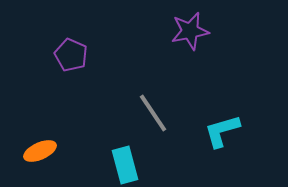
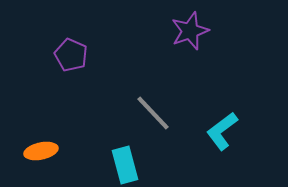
purple star: rotated 9 degrees counterclockwise
gray line: rotated 9 degrees counterclockwise
cyan L-shape: rotated 21 degrees counterclockwise
orange ellipse: moved 1 px right; rotated 12 degrees clockwise
